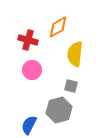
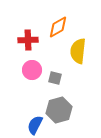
red cross: rotated 18 degrees counterclockwise
yellow semicircle: moved 3 px right, 3 px up
gray square: moved 16 px left, 8 px up
blue semicircle: moved 6 px right
